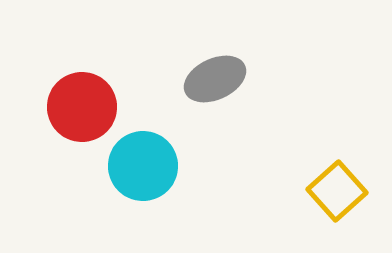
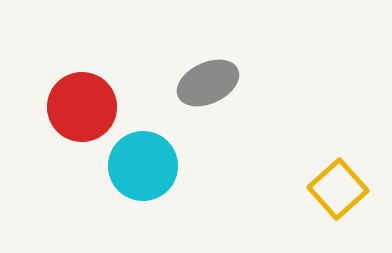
gray ellipse: moved 7 px left, 4 px down
yellow square: moved 1 px right, 2 px up
